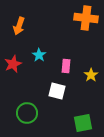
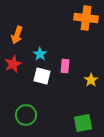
orange arrow: moved 2 px left, 9 px down
cyan star: moved 1 px right, 1 px up
pink rectangle: moved 1 px left
yellow star: moved 5 px down
white square: moved 15 px left, 15 px up
green circle: moved 1 px left, 2 px down
